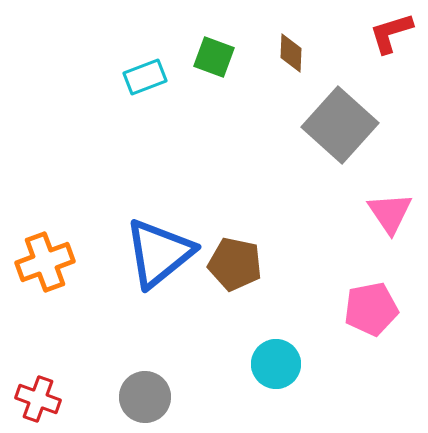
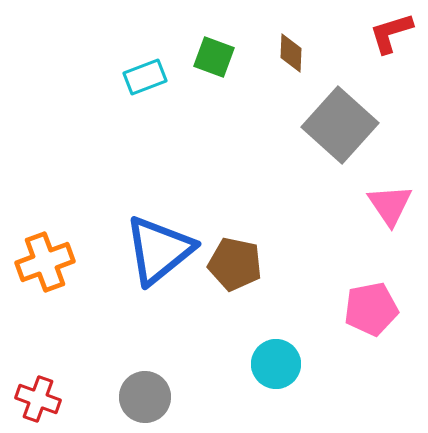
pink triangle: moved 8 px up
blue triangle: moved 3 px up
